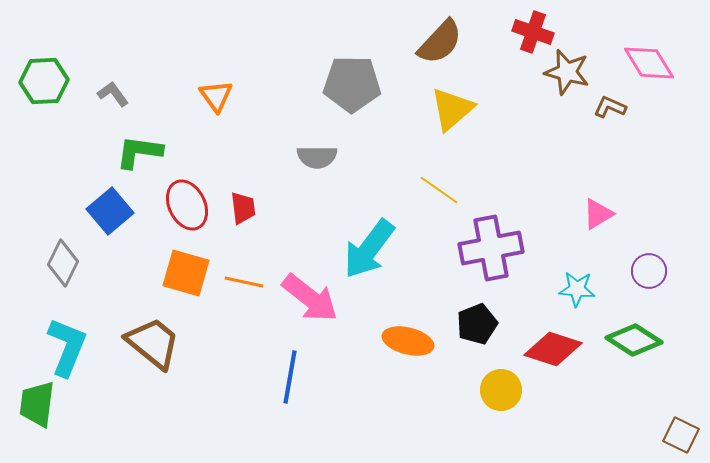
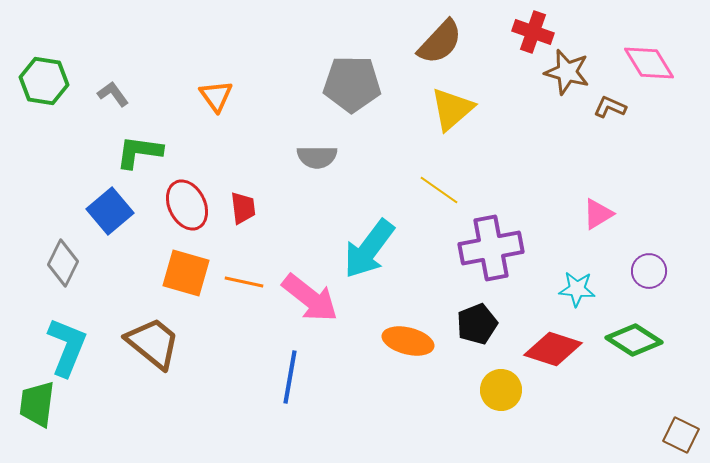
green hexagon: rotated 12 degrees clockwise
